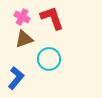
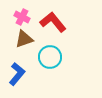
red L-shape: moved 1 px right, 4 px down; rotated 20 degrees counterclockwise
cyan circle: moved 1 px right, 2 px up
blue L-shape: moved 1 px right, 4 px up
